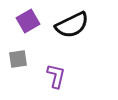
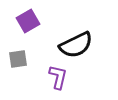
black semicircle: moved 4 px right, 20 px down
purple L-shape: moved 2 px right, 1 px down
